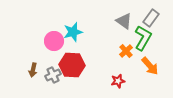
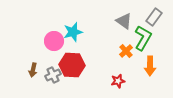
gray rectangle: moved 3 px right, 1 px up
orange arrow: rotated 42 degrees clockwise
